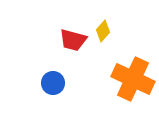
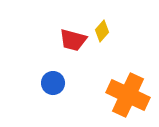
yellow diamond: moved 1 px left
orange cross: moved 5 px left, 16 px down
